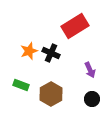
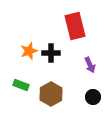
red rectangle: rotated 72 degrees counterclockwise
black cross: rotated 24 degrees counterclockwise
purple arrow: moved 5 px up
black circle: moved 1 px right, 2 px up
